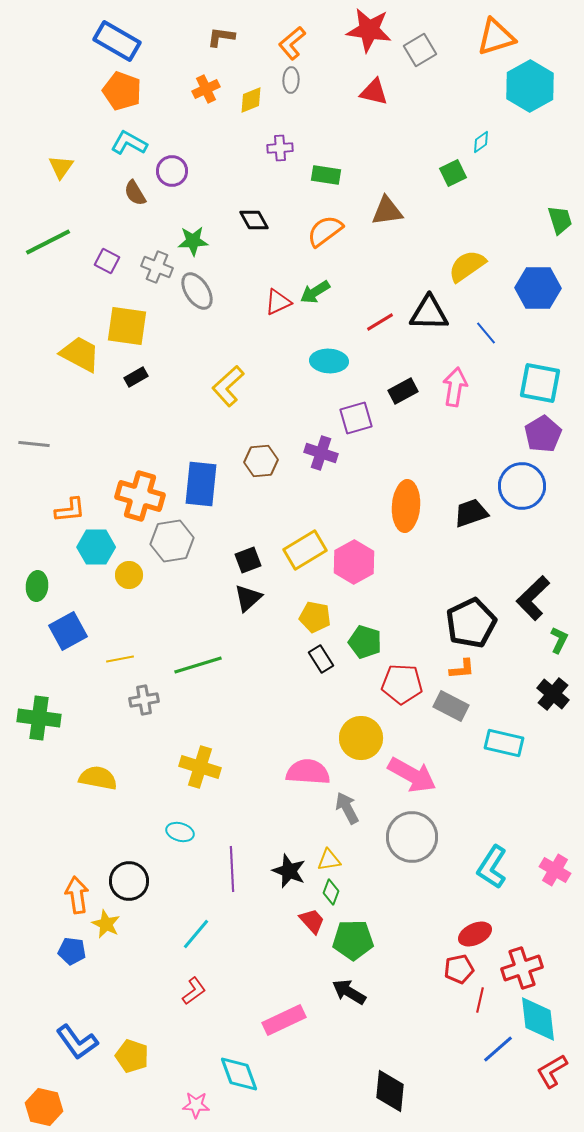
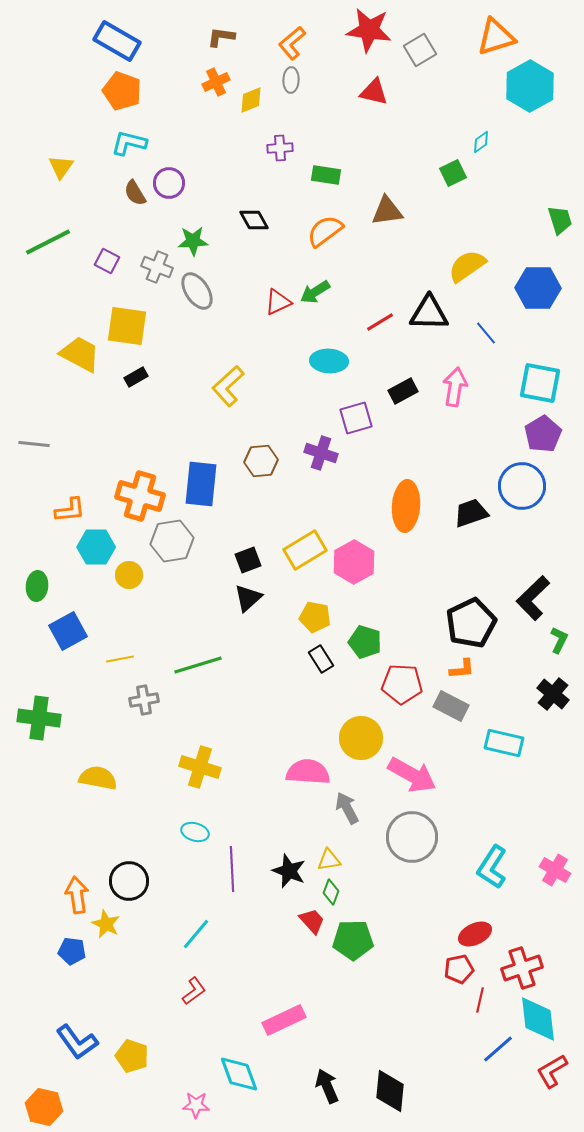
orange cross at (206, 89): moved 10 px right, 7 px up
cyan L-shape at (129, 143): rotated 15 degrees counterclockwise
purple circle at (172, 171): moved 3 px left, 12 px down
cyan ellipse at (180, 832): moved 15 px right
black arrow at (349, 992): moved 22 px left, 94 px down; rotated 36 degrees clockwise
